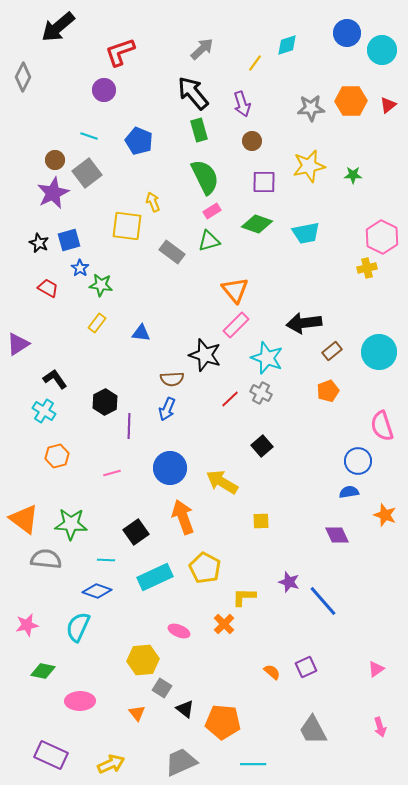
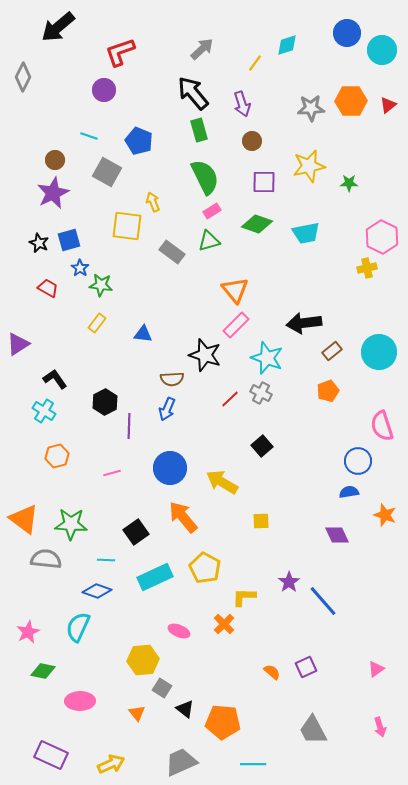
gray square at (87, 173): moved 20 px right, 1 px up; rotated 24 degrees counterclockwise
green star at (353, 175): moved 4 px left, 8 px down
blue triangle at (141, 333): moved 2 px right, 1 px down
orange arrow at (183, 517): rotated 20 degrees counterclockwise
purple star at (289, 582): rotated 20 degrees clockwise
pink star at (27, 625): moved 1 px right, 7 px down; rotated 15 degrees counterclockwise
